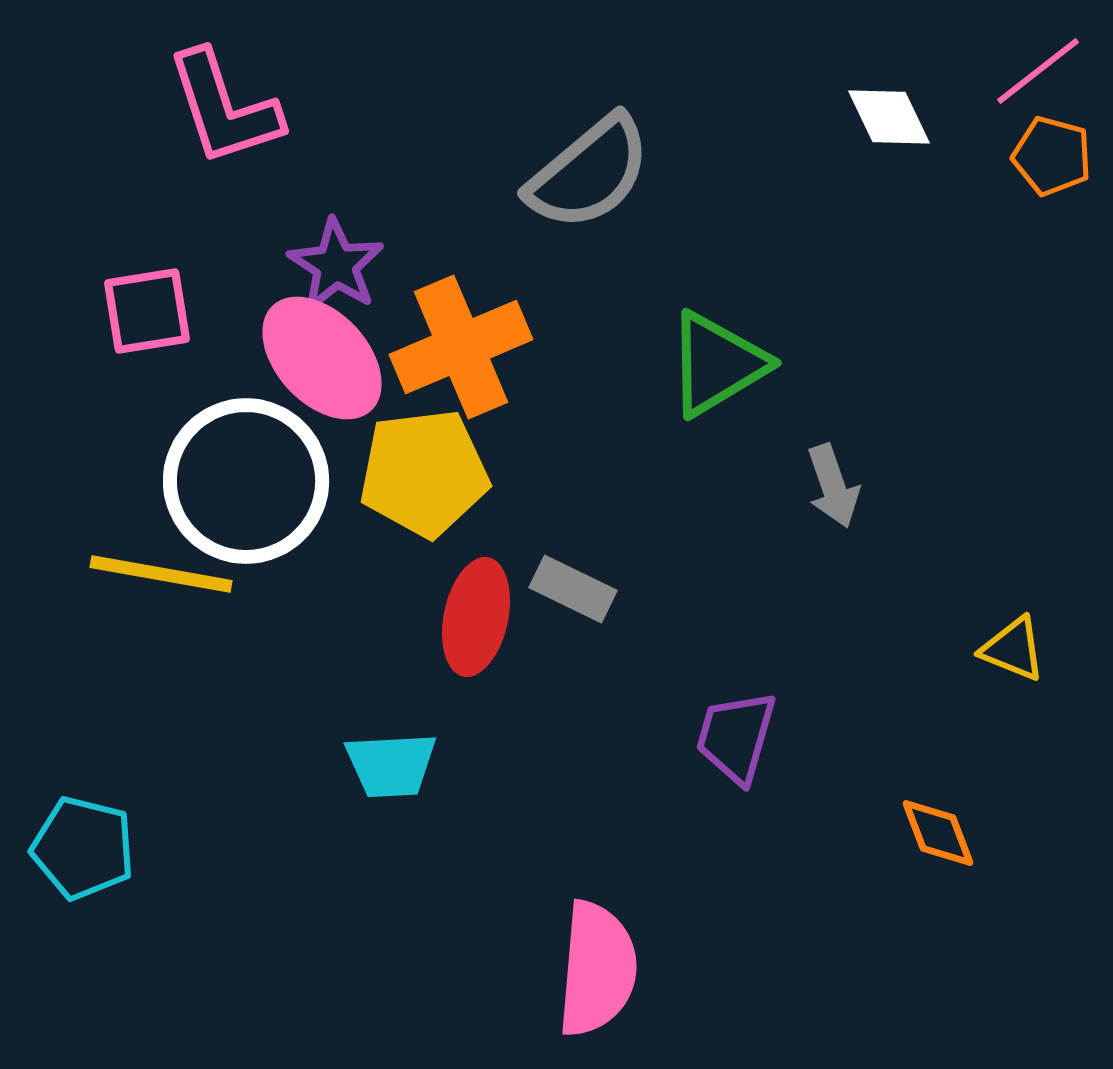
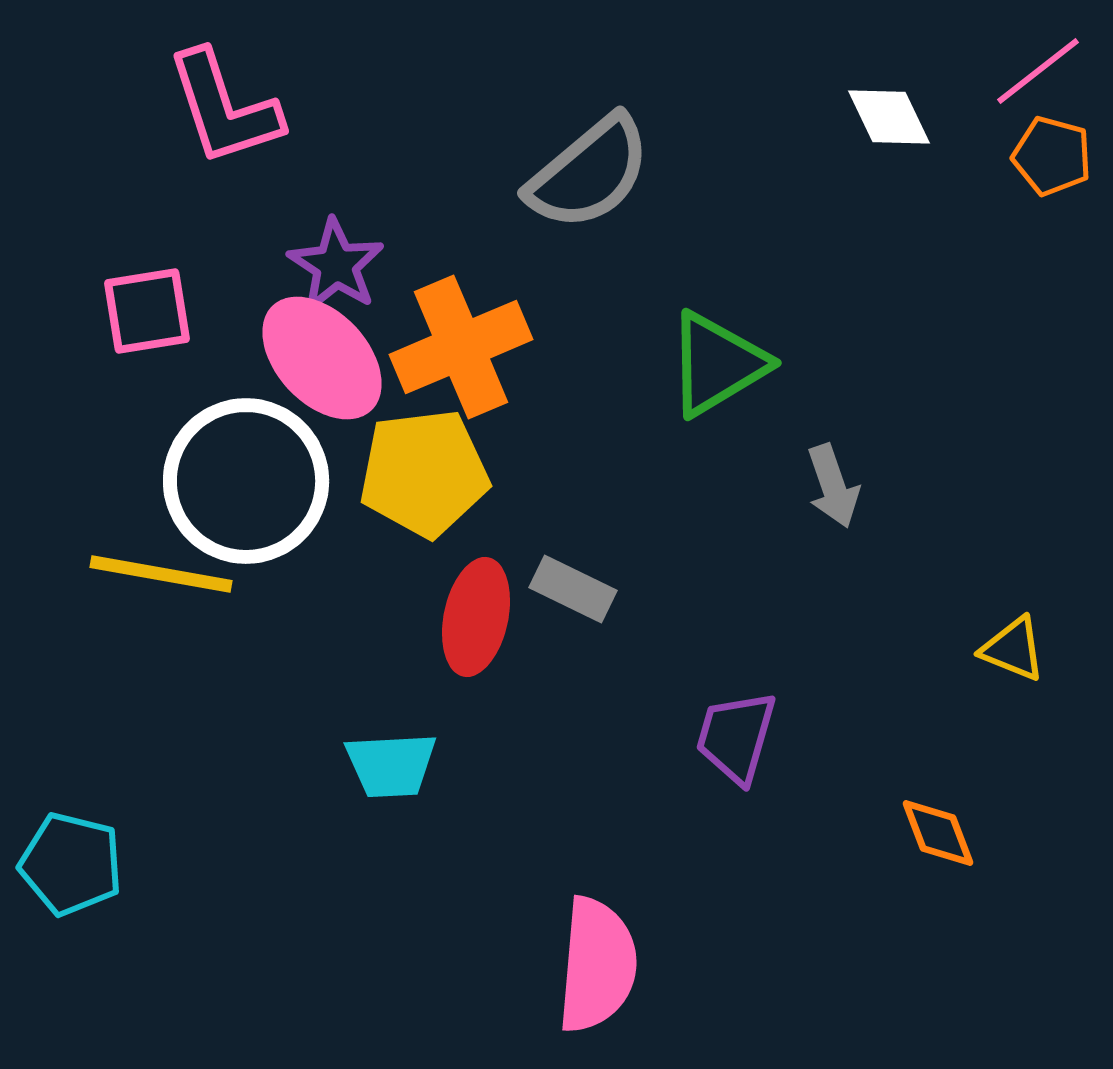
cyan pentagon: moved 12 px left, 16 px down
pink semicircle: moved 4 px up
